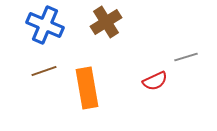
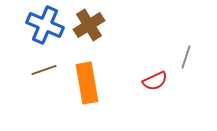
brown cross: moved 17 px left, 3 px down
gray line: rotated 55 degrees counterclockwise
brown line: moved 1 px up
orange rectangle: moved 5 px up
